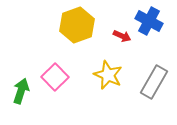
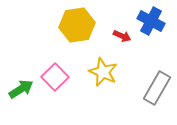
blue cross: moved 2 px right
yellow hexagon: rotated 12 degrees clockwise
yellow star: moved 5 px left, 3 px up
gray rectangle: moved 3 px right, 6 px down
green arrow: moved 2 px up; rotated 40 degrees clockwise
